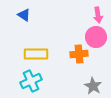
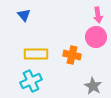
blue triangle: rotated 16 degrees clockwise
orange cross: moved 7 px left, 1 px down; rotated 18 degrees clockwise
